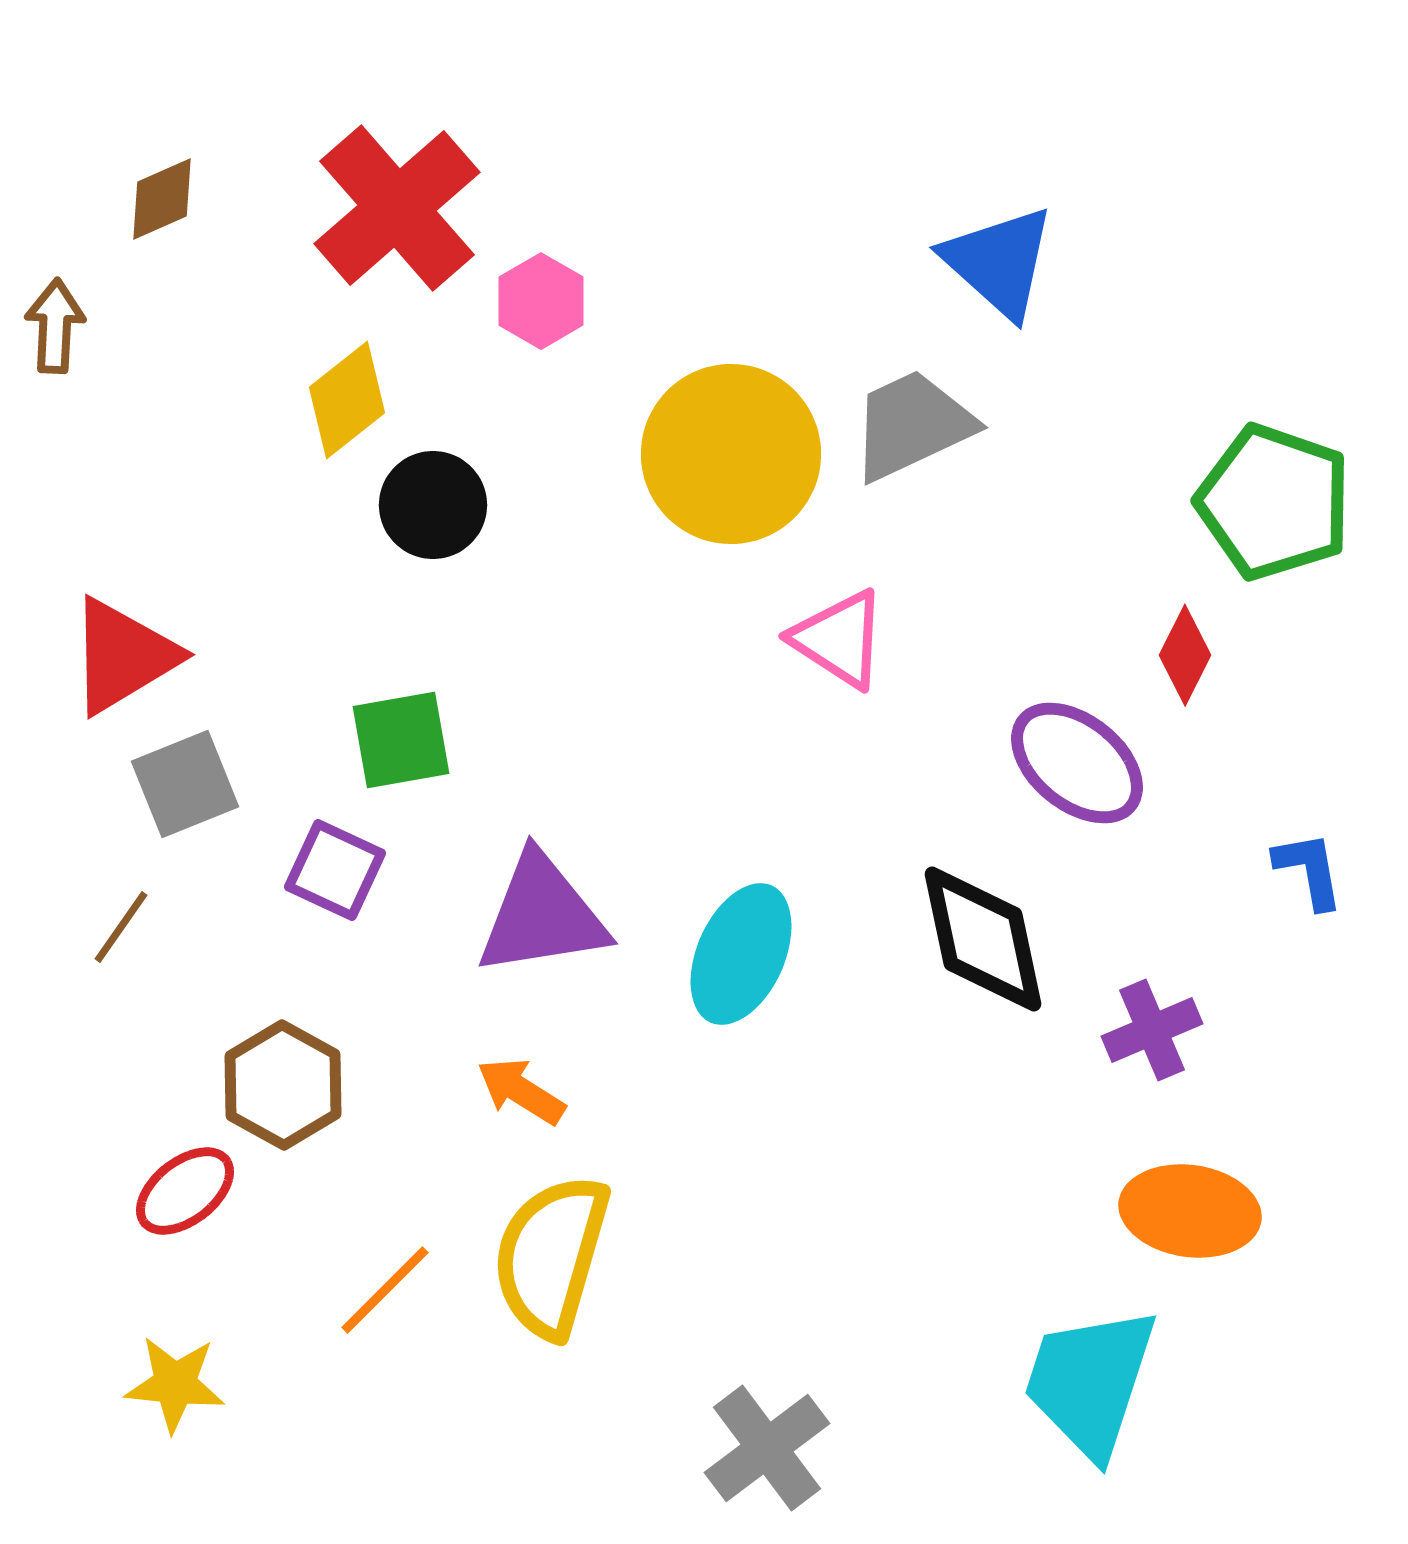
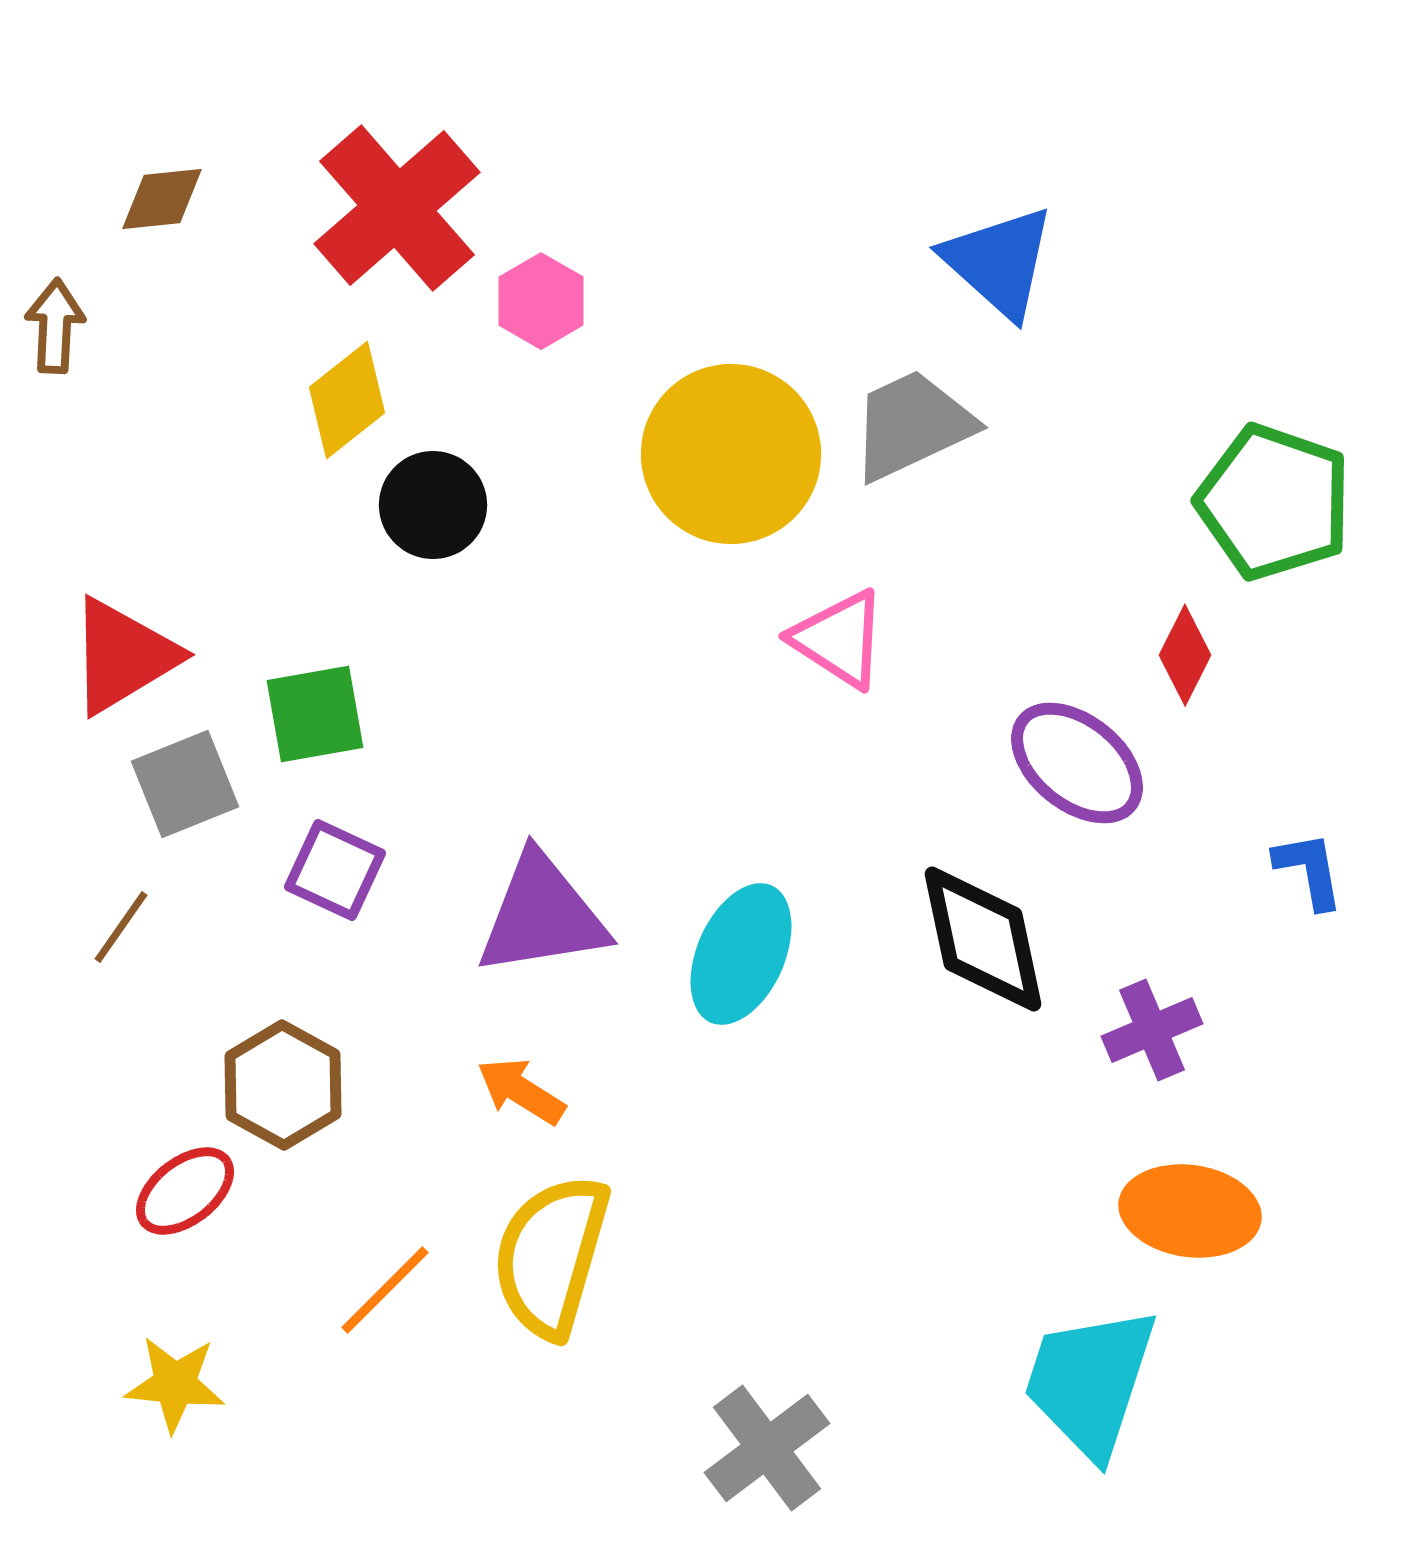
brown diamond: rotated 18 degrees clockwise
green square: moved 86 px left, 26 px up
